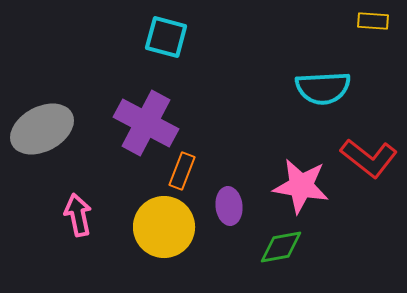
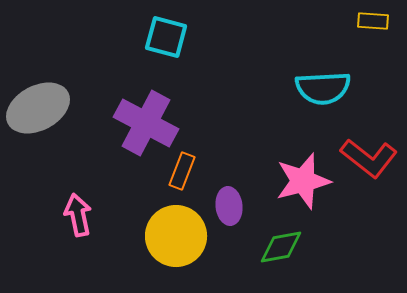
gray ellipse: moved 4 px left, 21 px up
pink star: moved 2 px right, 5 px up; rotated 24 degrees counterclockwise
yellow circle: moved 12 px right, 9 px down
